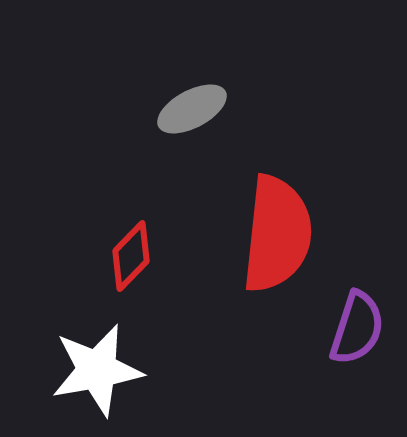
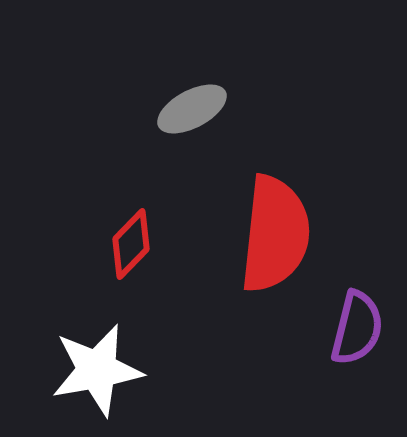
red semicircle: moved 2 px left
red diamond: moved 12 px up
purple semicircle: rotated 4 degrees counterclockwise
